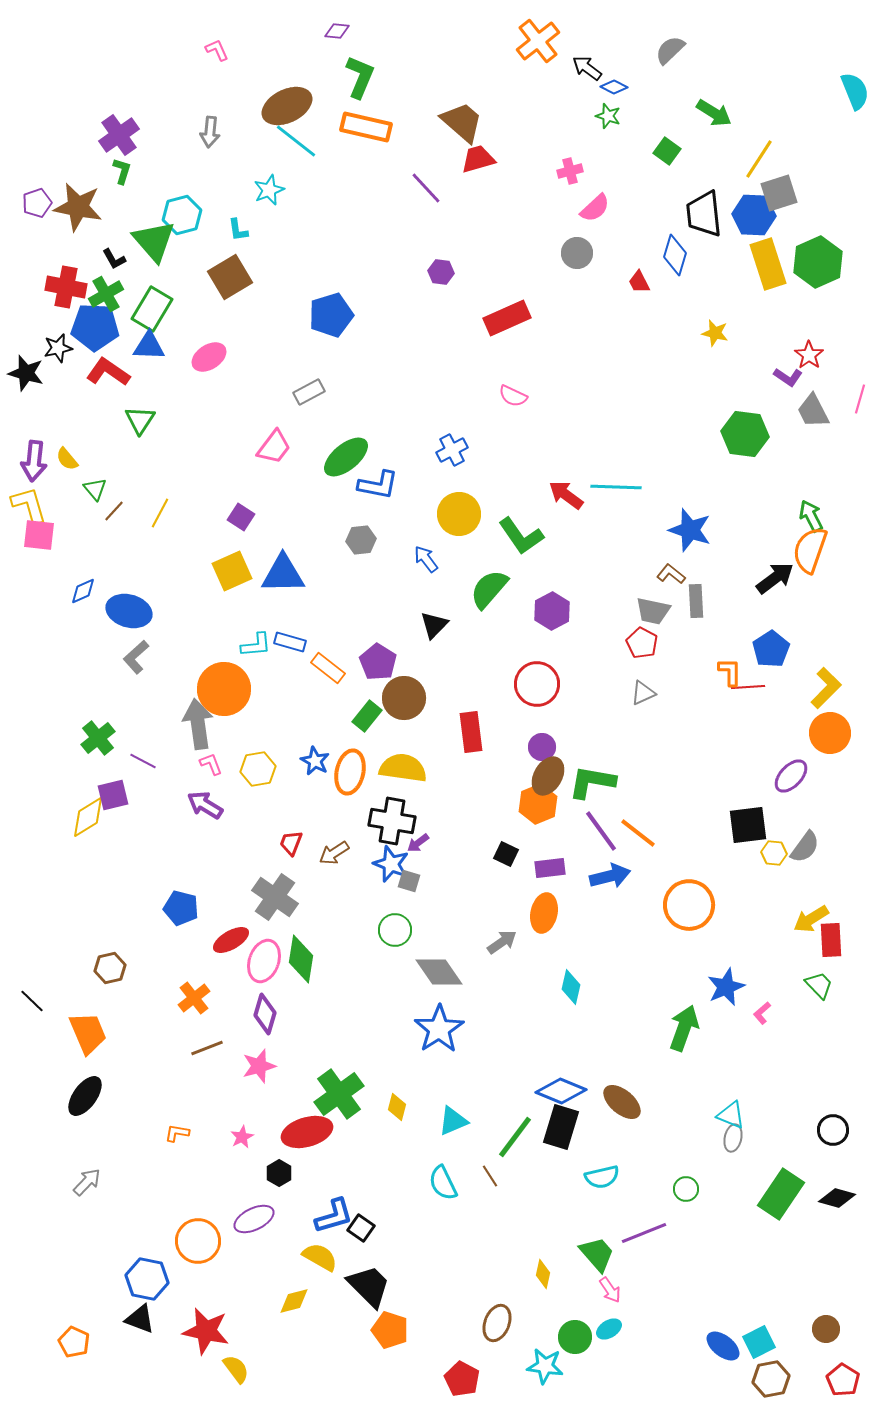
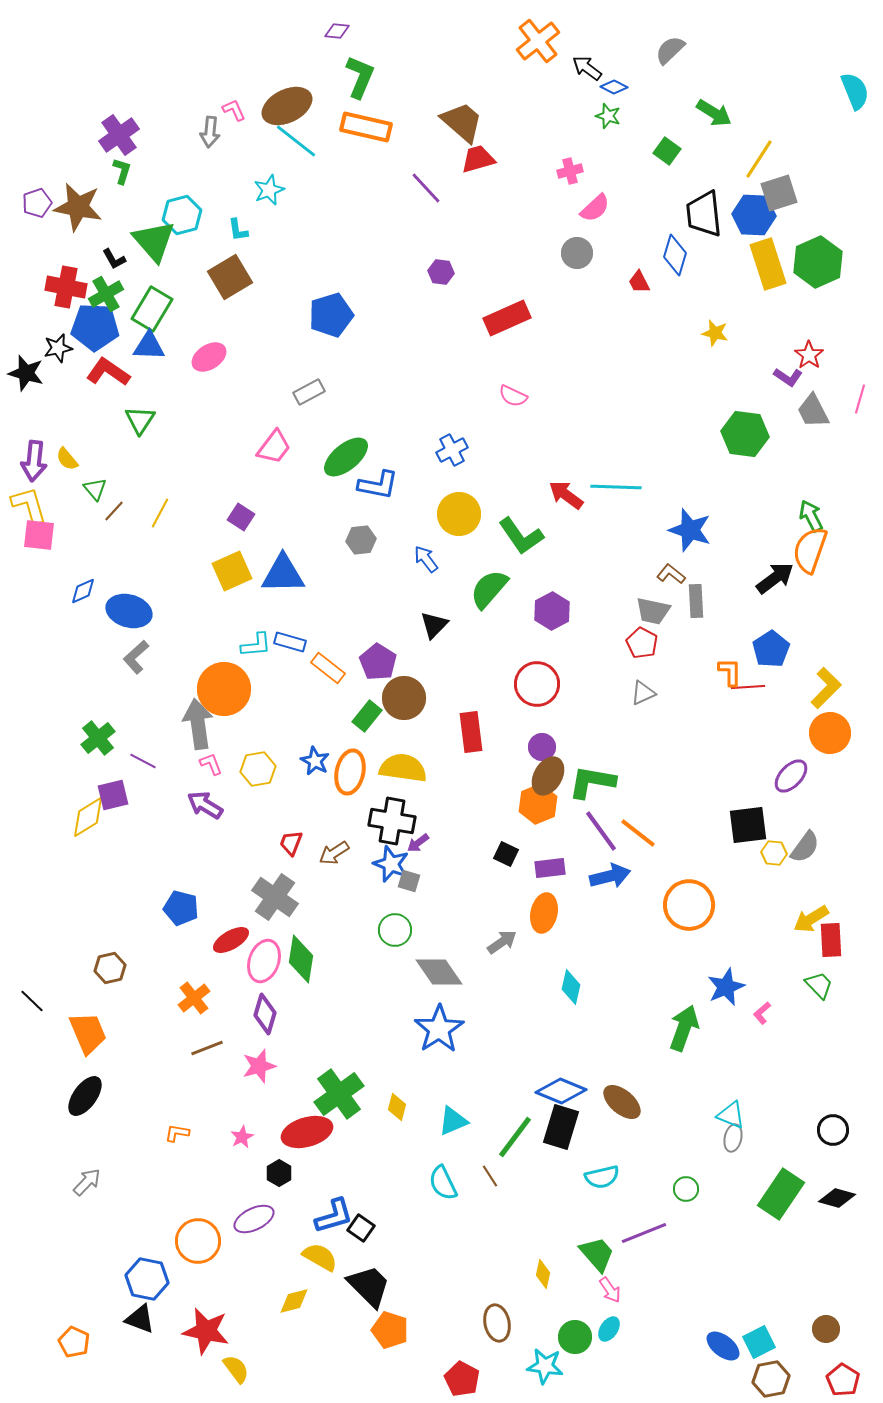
pink L-shape at (217, 50): moved 17 px right, 60 px down
brown ellipse at (497, 1323): rotated 33 degrees counterclockwise
cyan ellipse at (609, 1329): rotated 25 degrees counterclockwise
